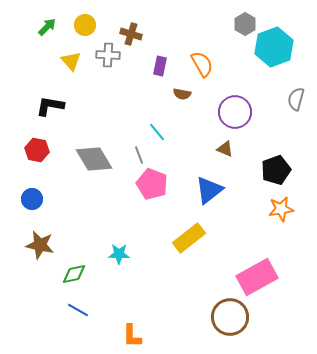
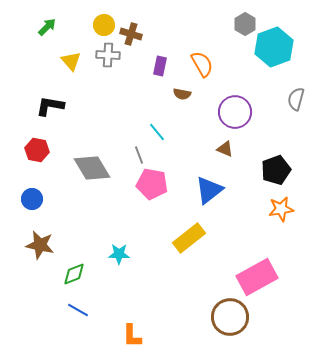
yellow circle: moved 19 px right
gray diamond: moved 2 px left, 9 px down
pink pentagon: rotated 12 degrees counterclockwise
green diamond: rotated 10 degrees counterclockwise
